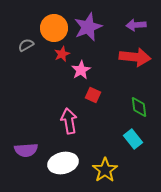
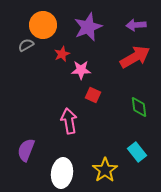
orange circle: moved 11 px left, 3 px up
red arrow: rotated 36 degrees counterclockwise
pink star: rotated 30 degrees clockwise
cyan rectangle: moved 4 px right, 13 px down
purple semicircle: rotated 115 degrees clockwise
white ellipse: moved 1 px left, 10 px down; rotated 68 degrees counterclockwise
